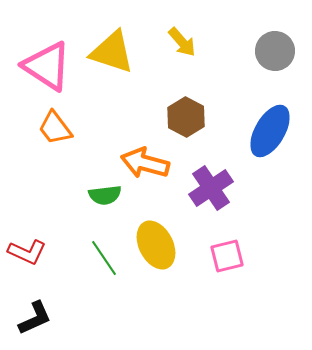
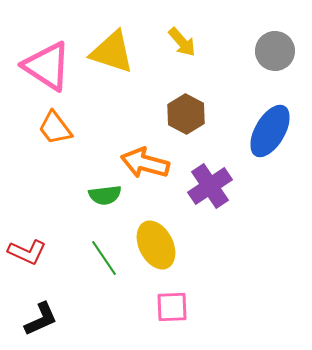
brown hexagon: moved 3 px up
purple cross: moved 1 px left, 2 px up
pink square: moved 55 px left, 51 px down; rotated 12 degrees clockwise
black L-shape: moved 6 px right, 1 px down
